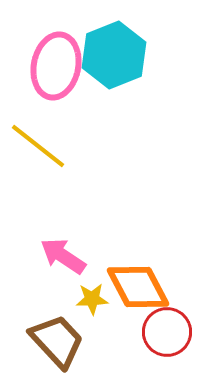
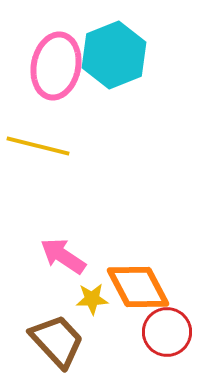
yellow line: rotated 24 degrees counterclockwise
